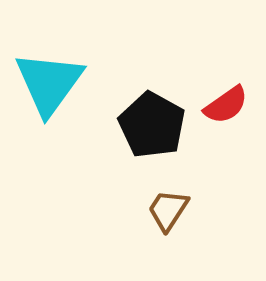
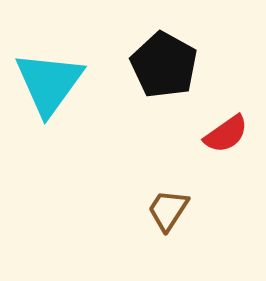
red semicircle: moved 29 px down
black pentagon: moved 12 px right, 60 px up
